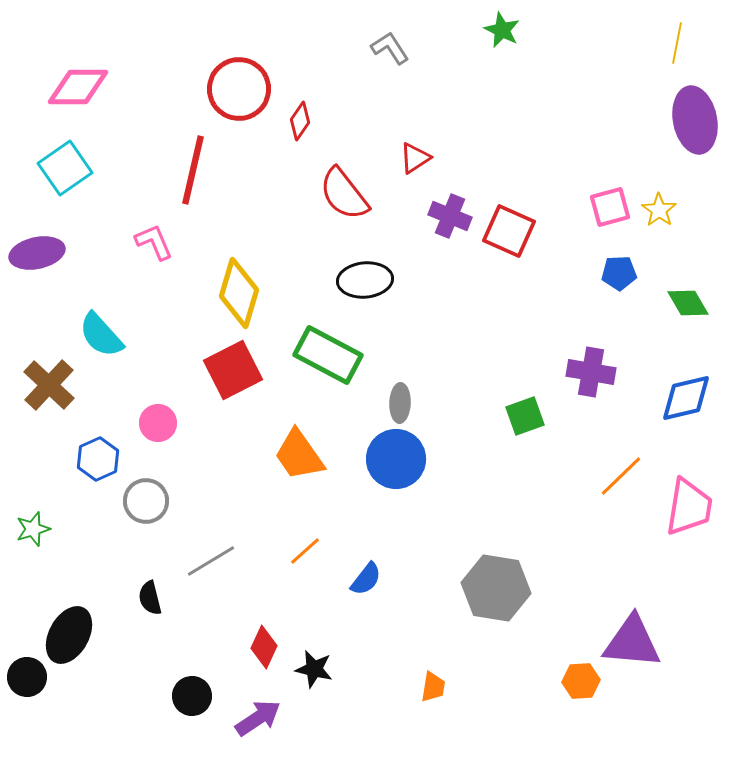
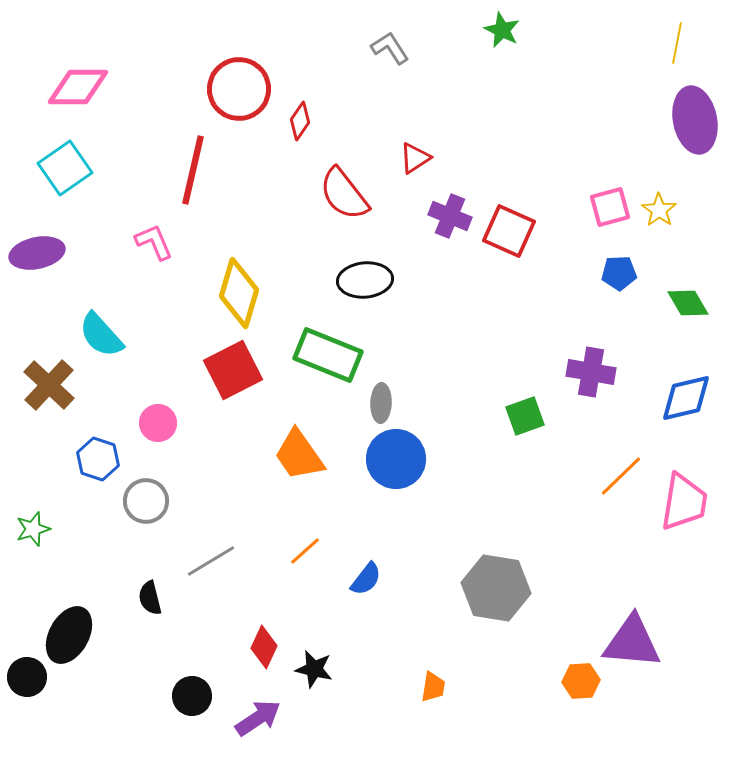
green rectangle at (328, 355): rotated 6 degrees counterclockwise
gray ellipse at (400, 403): moved 19 px left
blue hexagon at (98, 459): rotated 18 degrees counterclockwise
pink trapezoid at (689, 507): moved 5 px left, 5 px up
